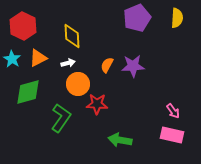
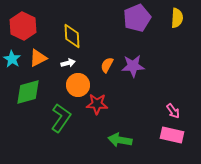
orange circle: moved 1 px down
